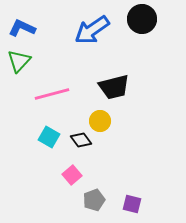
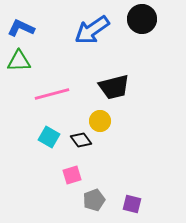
blue L-shape: moved 1 px left
green triangle: rotated 45 degrees clockwise
pink square: rotated 24 degrees clockwise
